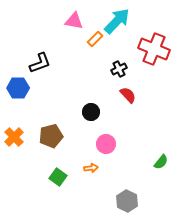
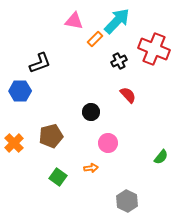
black cross: moved 8 px up
blue hexagon: moved 2 px right, 3 px down
orange cross: moved 6 px down
pink circle: moved 2 px right, 1 px up
green semicircle: moved 5 px up
